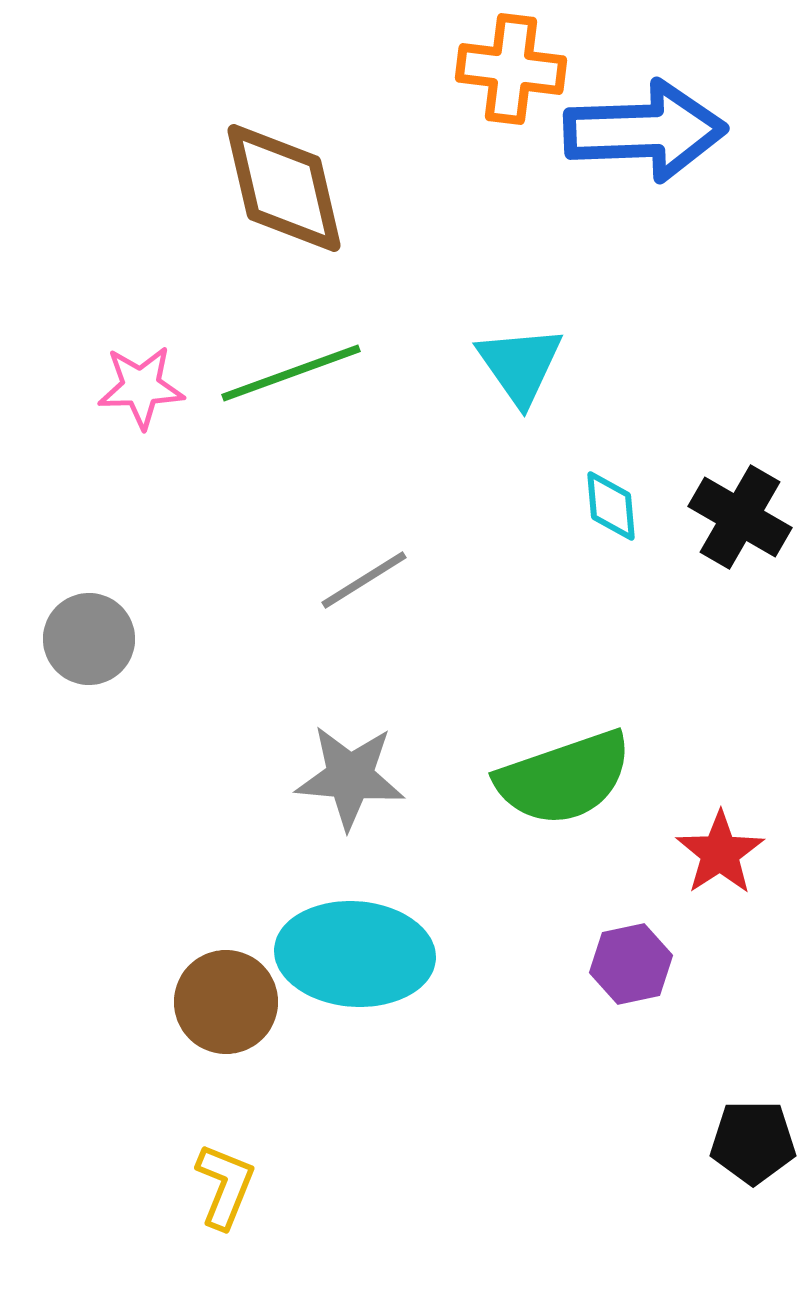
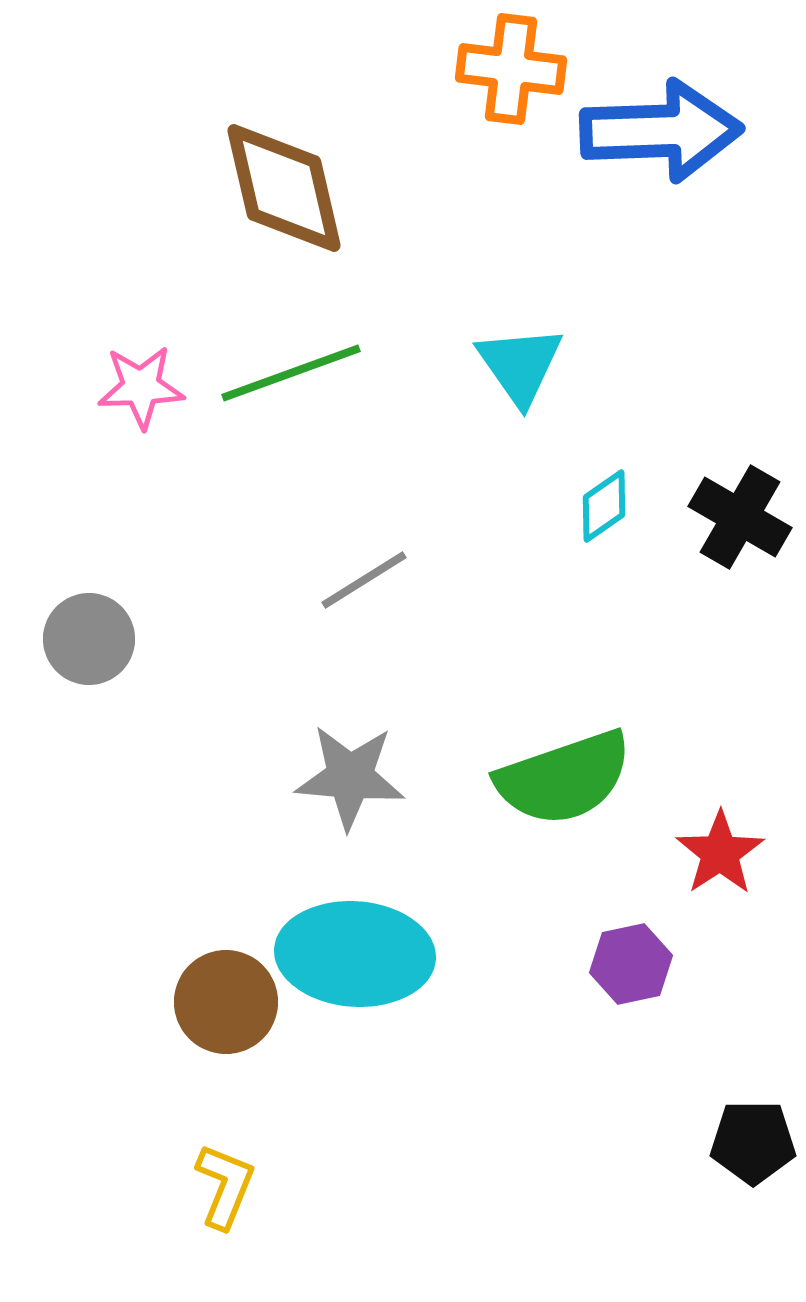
blue arrow: moved 16 px right
cyan diamond: moved 7 px left; rotated 60 degrees clockwise
